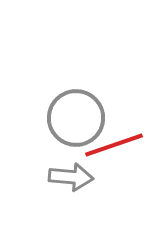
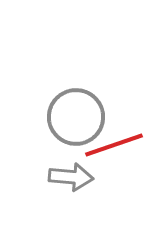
gray circle: moved 1 px up
